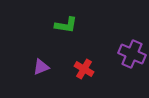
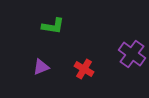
green L-shape: moved 13 px left, 1 px down
purple cross: rotated 12 degrees clockwise
